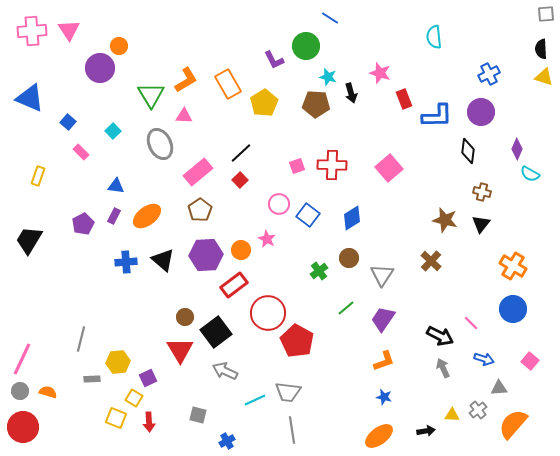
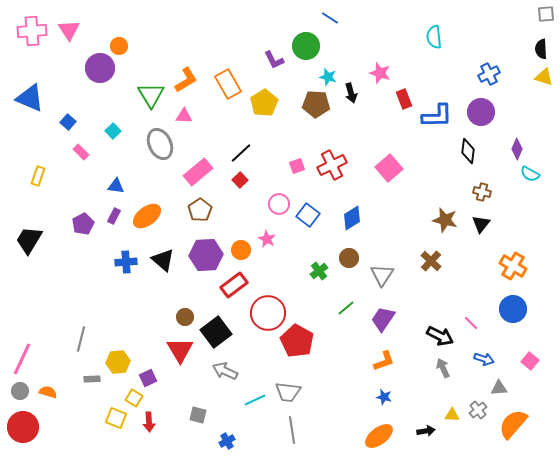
red cross at (332, 165): rotated 28 degrees counterclockwise
